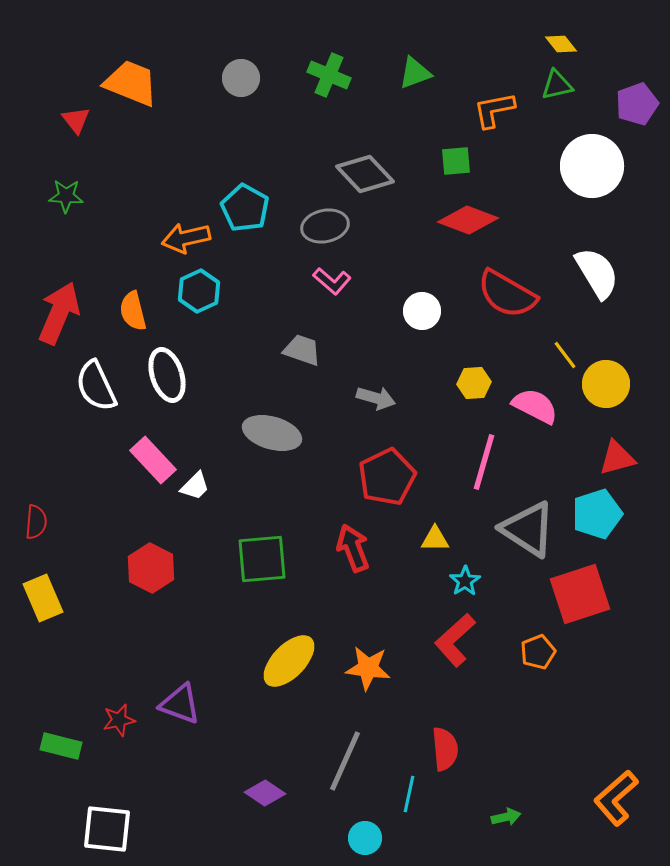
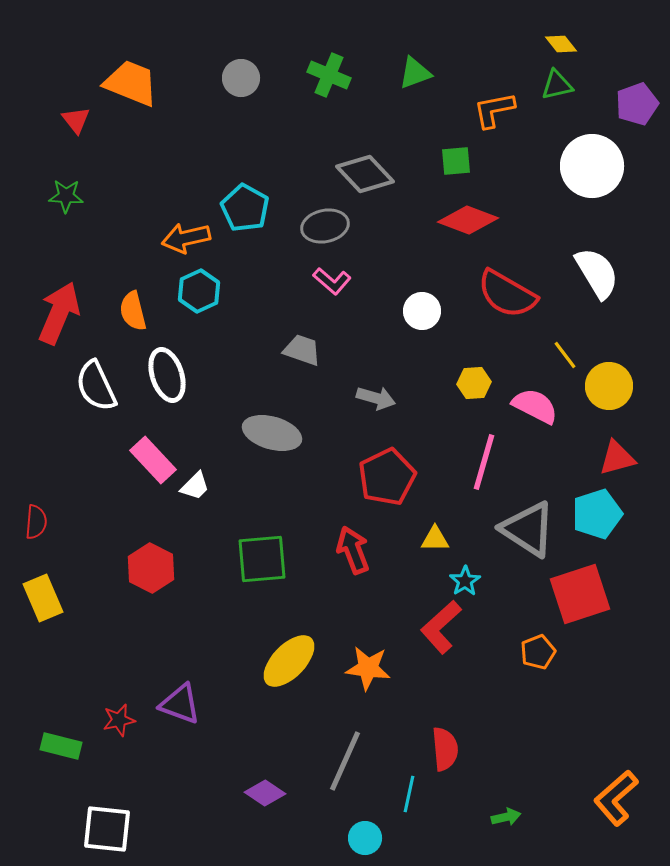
yellow circle at (606, 384): moved 3 px right, 2 px down
red arrow at (353, 548): moved 2 px down
red L-shape at (455, 640): moved 14 px left, 13 px up
